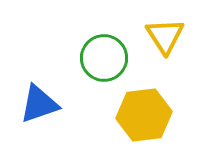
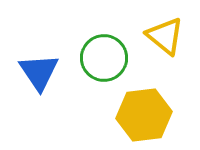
yellow triangle: rotated 18 degrees counterclockwise
blue triangle: moved 32 px up; rotated 45 degrees counterclockwise
